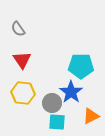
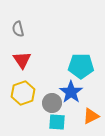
gray semicircle: rotated 21 degrees clockwise
yellow hexagon: rotated 25 degrees counterclockwise
